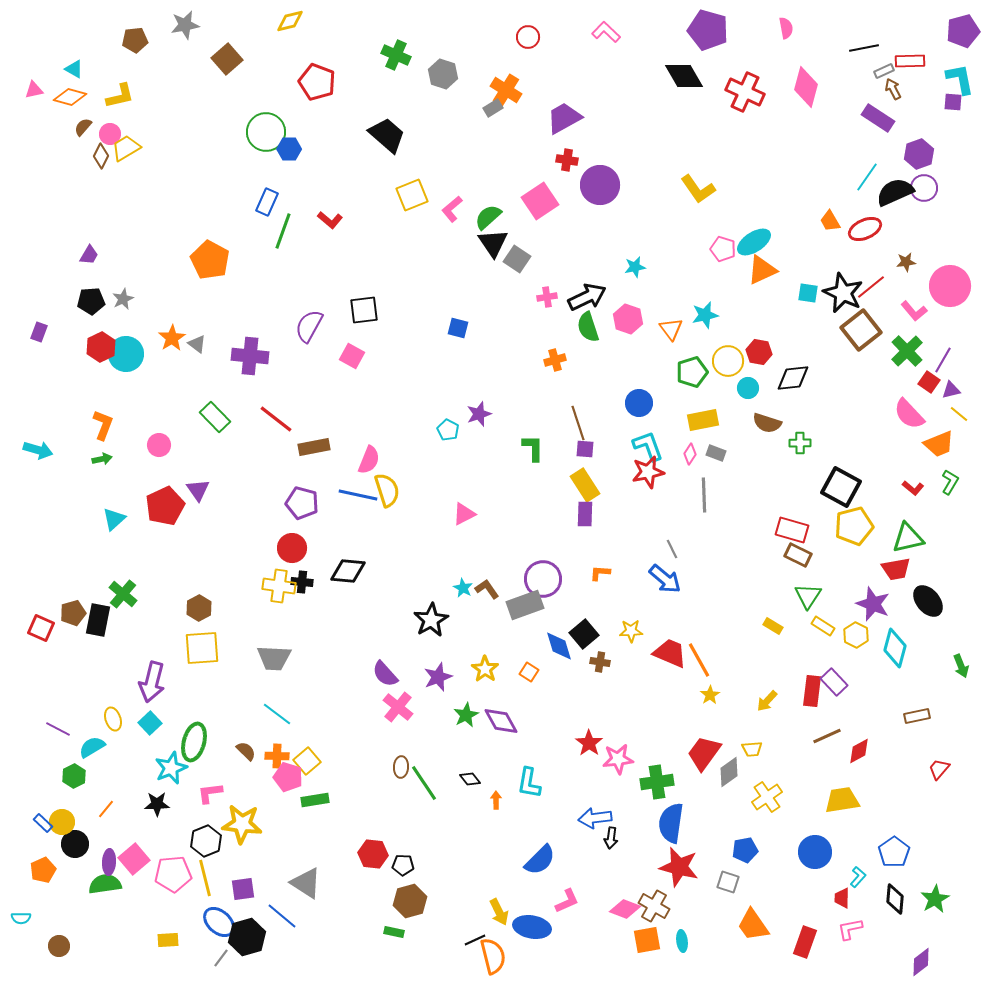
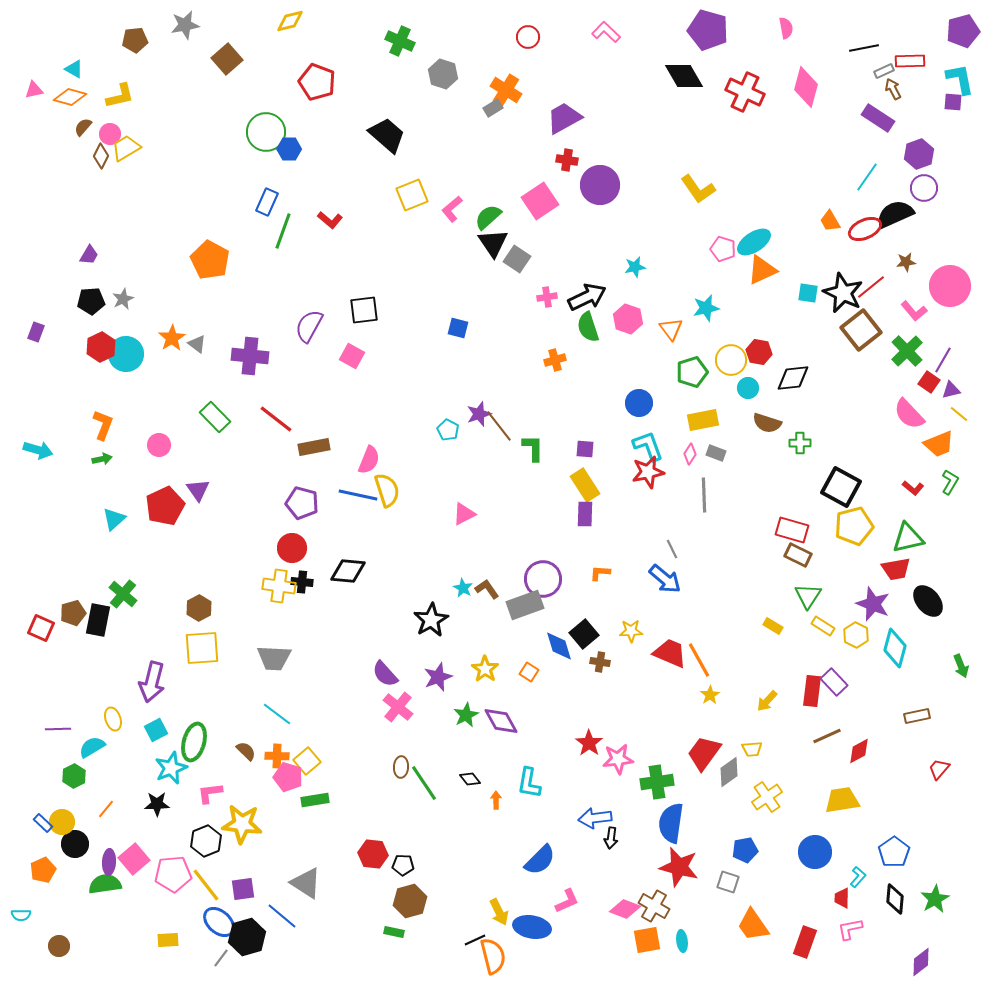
green cross at (396, 55): moved 4 px right, 14 px up
black semicircle at (895, 192): moved 22 px down
cyan star at (705, 315): moved 1 px right, 7 px up
purple rectangle at (39, 332): moved 3 px left
yellow circle at (728, 361): moved 3 px right, 1 px up
brown line at (578, 423): moved 79 px left, 3 px down; rotated 20 degrees counterclockwise
cyan square at (150, 723): moved 6 px right, 7 px down; rotated 15 degrees clockwise
purple line at (58, 729): rotated 30 degrees counterclockwise
yellow line at (205, 878): moved 1 px right, 7 px down; rotated 24 degrees counterclockwise
cyan semicircle at (21, 918): moved 3 px up
